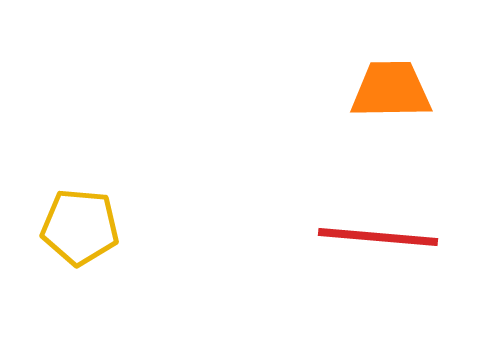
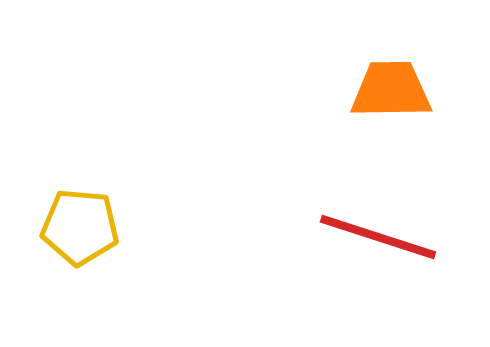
red line: rotated 13 degrees clockwise
